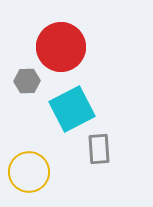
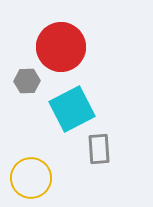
yellow circle: moved 2 px right, 6 px down
